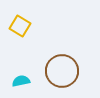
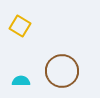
cyan semicircle: rotated 12 degrees clockwise
